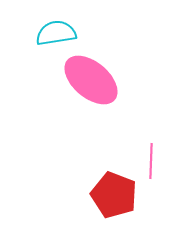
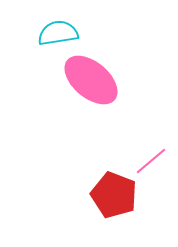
cyan semicircle: moved 2 px right
pink line: rotated 48 degrees clockwise
